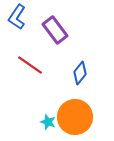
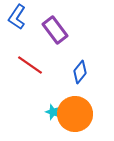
blue diamond: moved 1 px up
orange circle: moved 3 px up
cyan star: moved 5 px right, 10 px up
